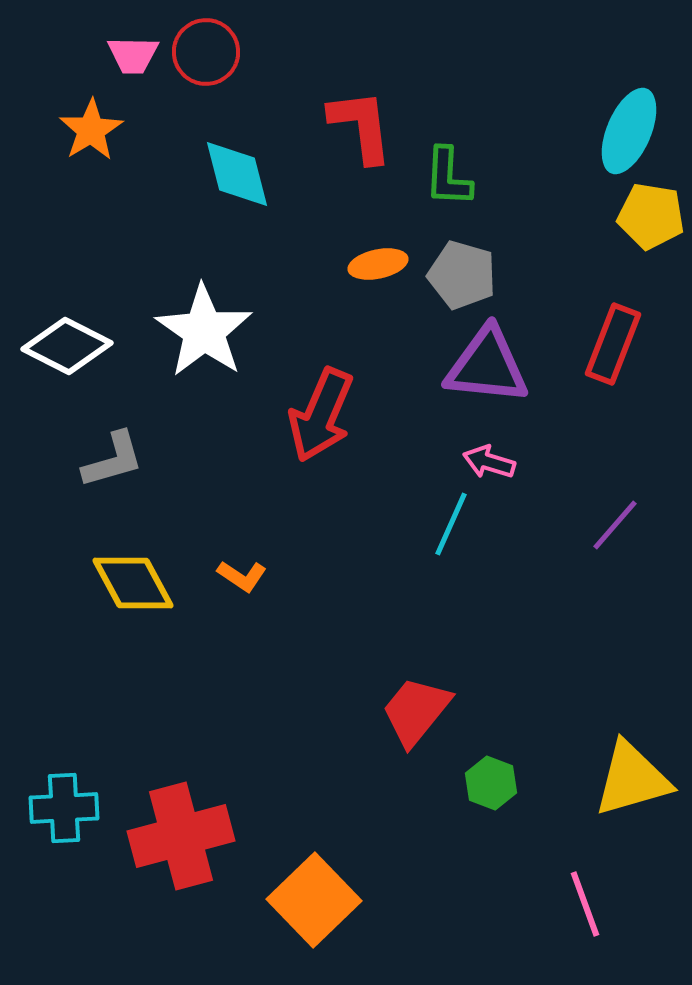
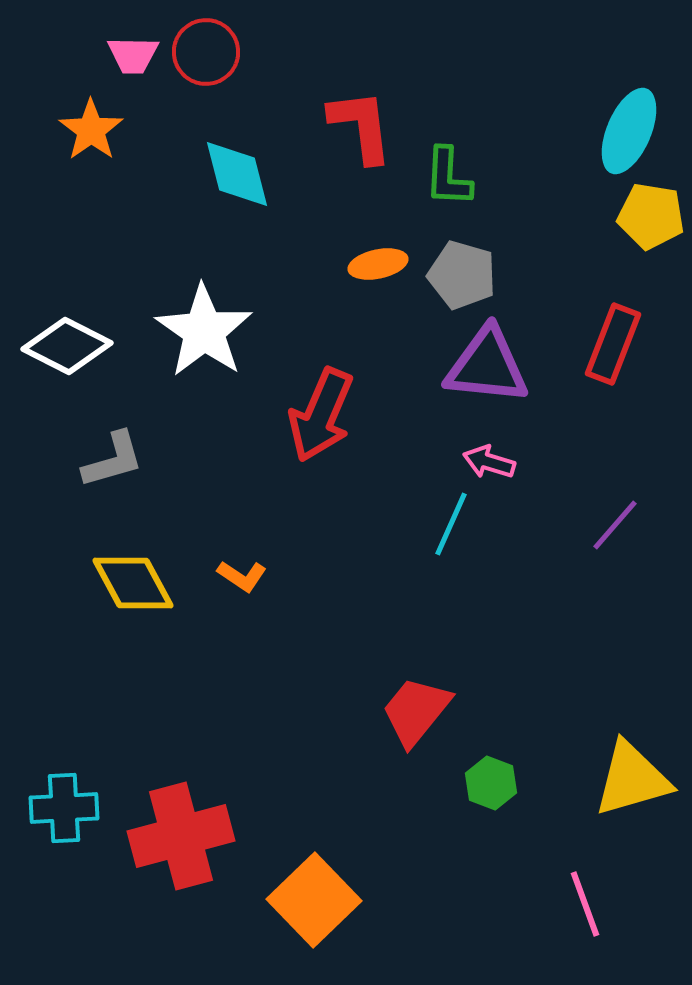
orange star: rotated 4 degrees counterclockwise
